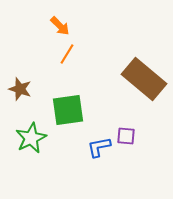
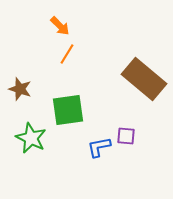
green star: rotated 20 degrees counterclockwise
